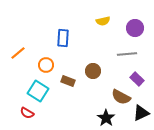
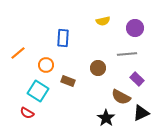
brown circle: moved 5 px right, 3 px up
